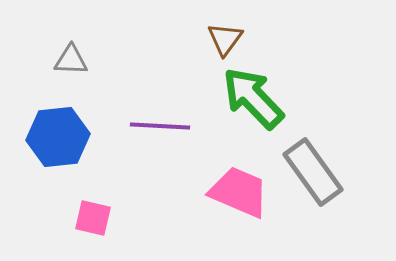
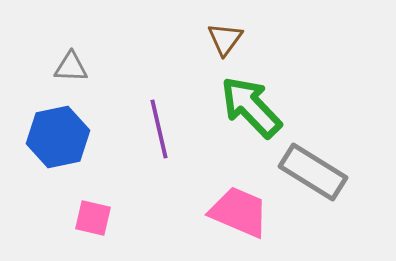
gray triangle: moved 7 px down
green arrow: moved 2 px left, 9 px down
purple line: moved 1 px left, 3 px down; rotated 74 degrees clockwise
blue hexagon: rotated 6 degrees counterclockwise
gray rectangle: rotated 22 degrees counterclockwise
pink trapezoid: moved 20 px down
